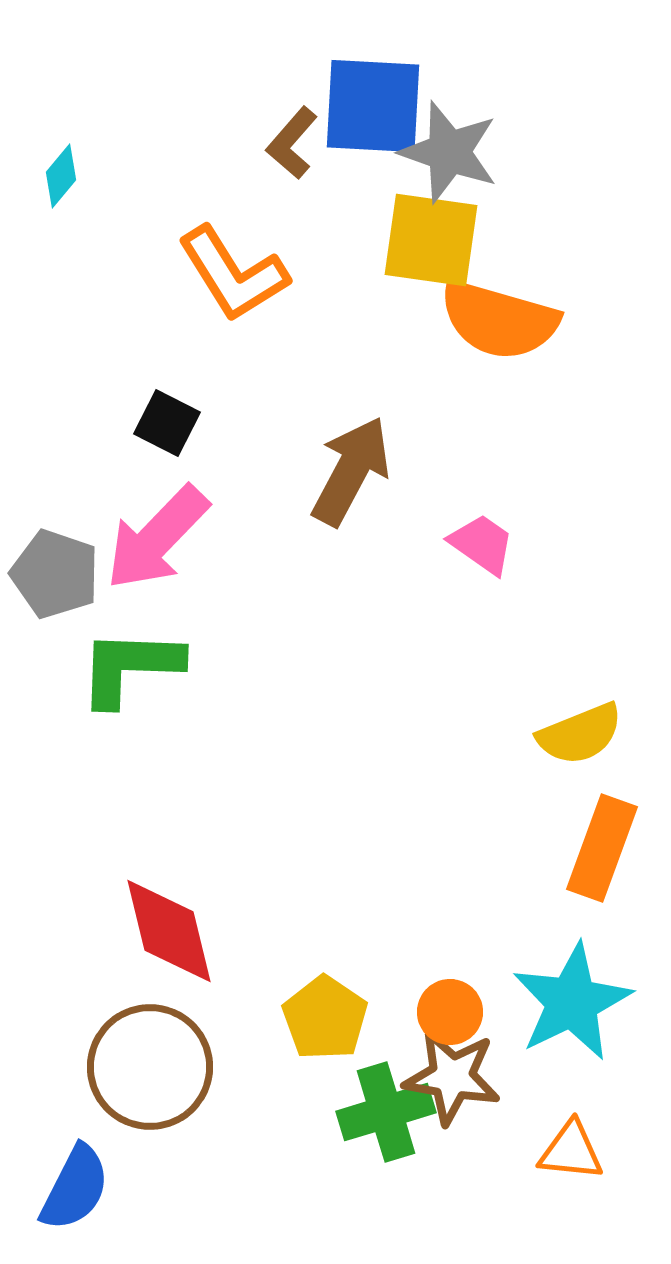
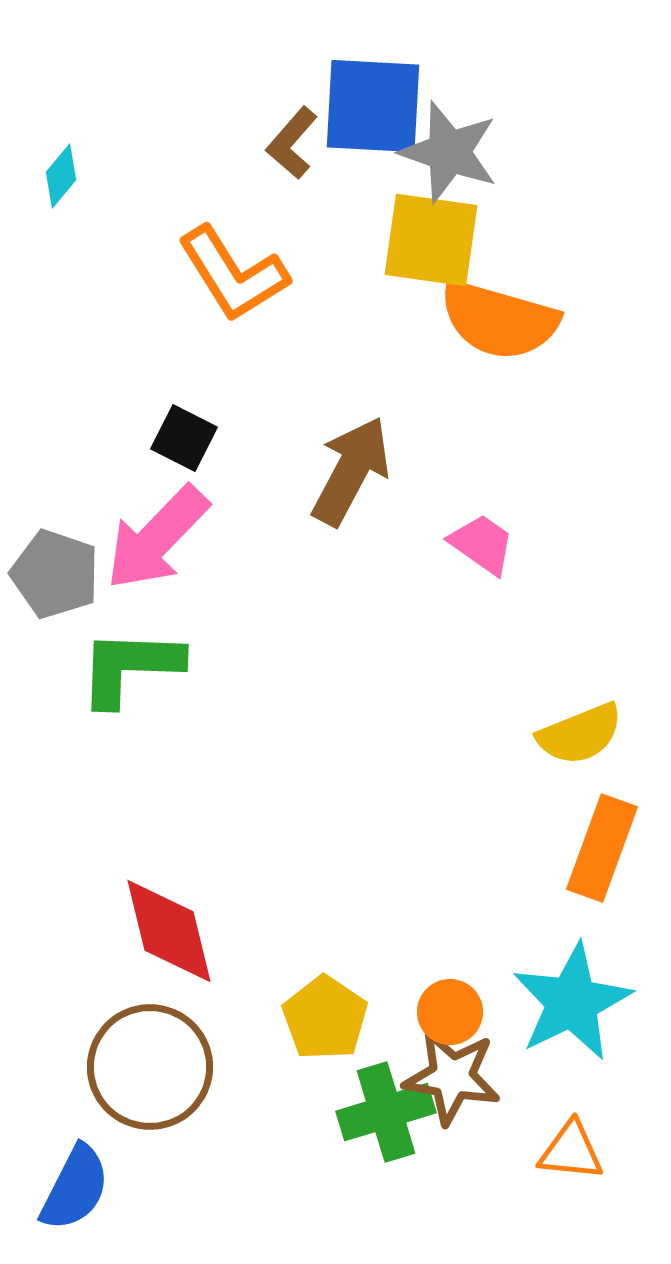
black square: moved 17 px right, 15 px down
